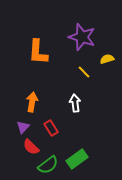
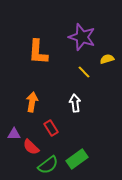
purple triangle: moved 9 px left, 7 px down; rotated 48 degrees clockwise
